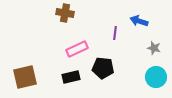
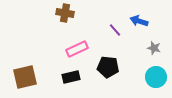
purple line: moved 3 px up; rotated 48 degrees counterclockwise
black pentagon: moved 5 px right, 1 px up
